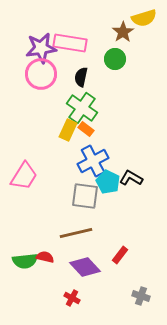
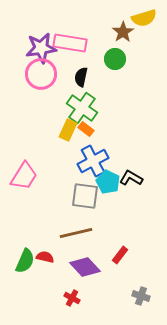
green semicircle: rotated 60 degrees counterclockwise
